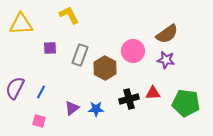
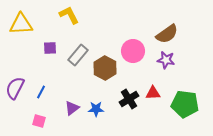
gray rectangle: moved 2 px left; rotated 20 degrees clockwise
black cross: rotated 18 degrees counterclockwise
green pentagon: moved 1 px left, 1 px down
